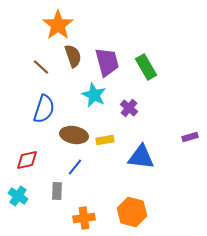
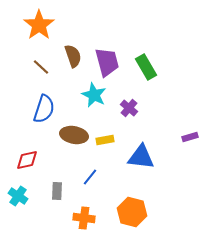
orange star: moved 19 px left
blue line: moved 15 px right, 10 px down
orange cross: rotated 15 degrees clockwise
